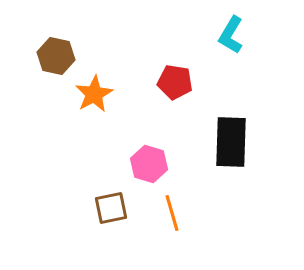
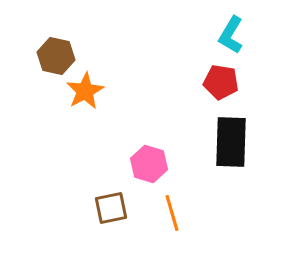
red pentagon: moved 46 px right
orange star: moved 9 px left, 3 px up
